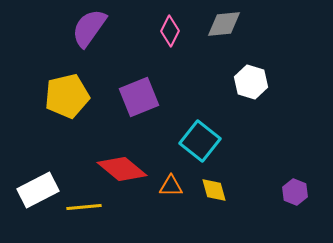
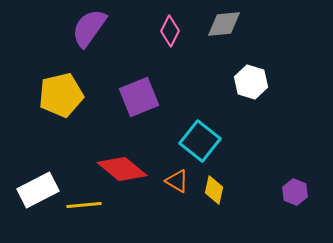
yellow pentagon: moved 6 px left, 1 px up
orange triangle: moved 6 px right, 5 px up; rotated 30 degrees clockwise
yellow diamond: rotated 28 degrees clockwise
yellow line: moved 2 px up
